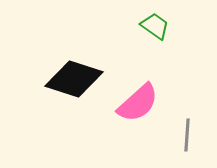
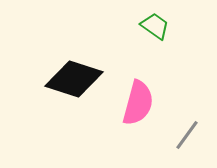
pink semicircle: rotated 33 degrees counterclockwise
gray line: rotated 32 degrees clockwise
